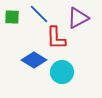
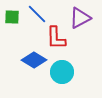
blue line: moved 2 px left
purple triangle: moved 2 px right
